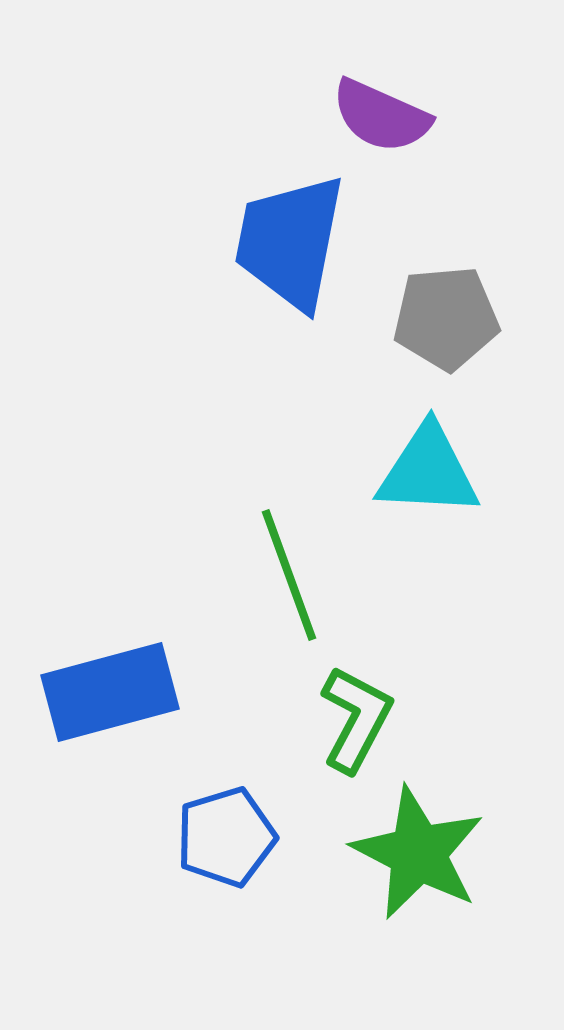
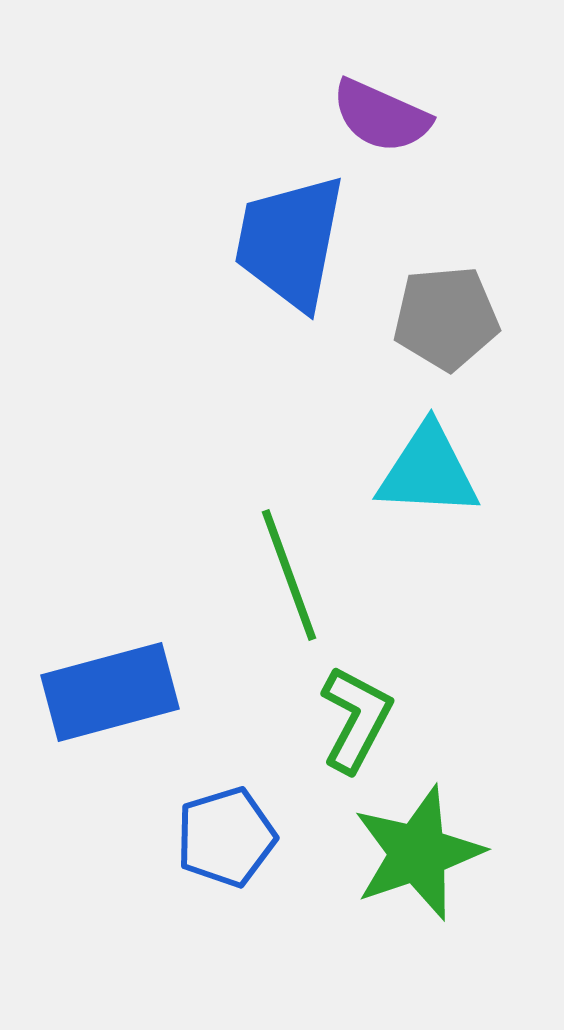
green star: rotated 26 degrees clockwise
